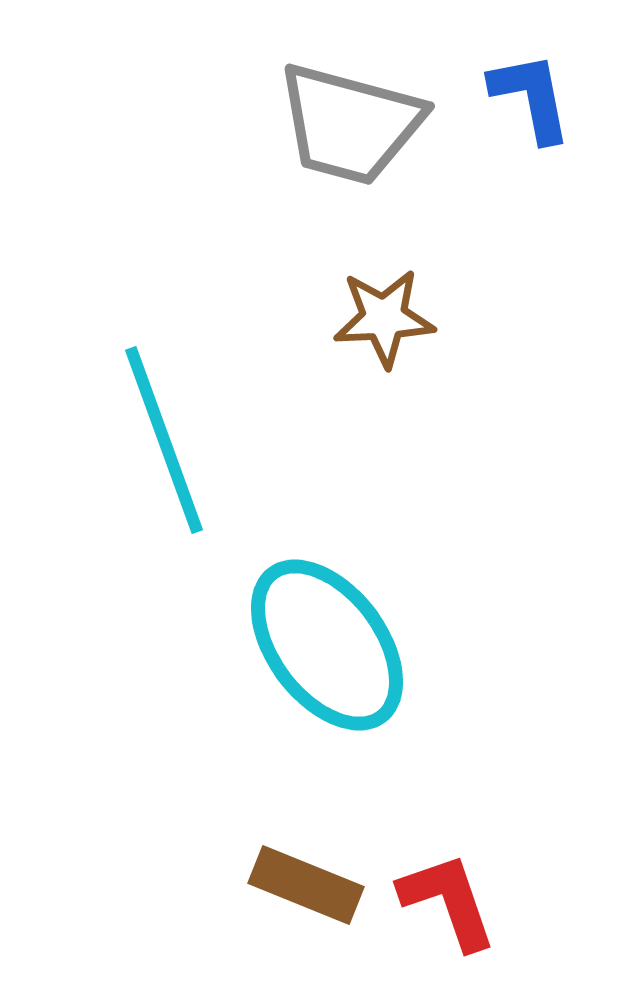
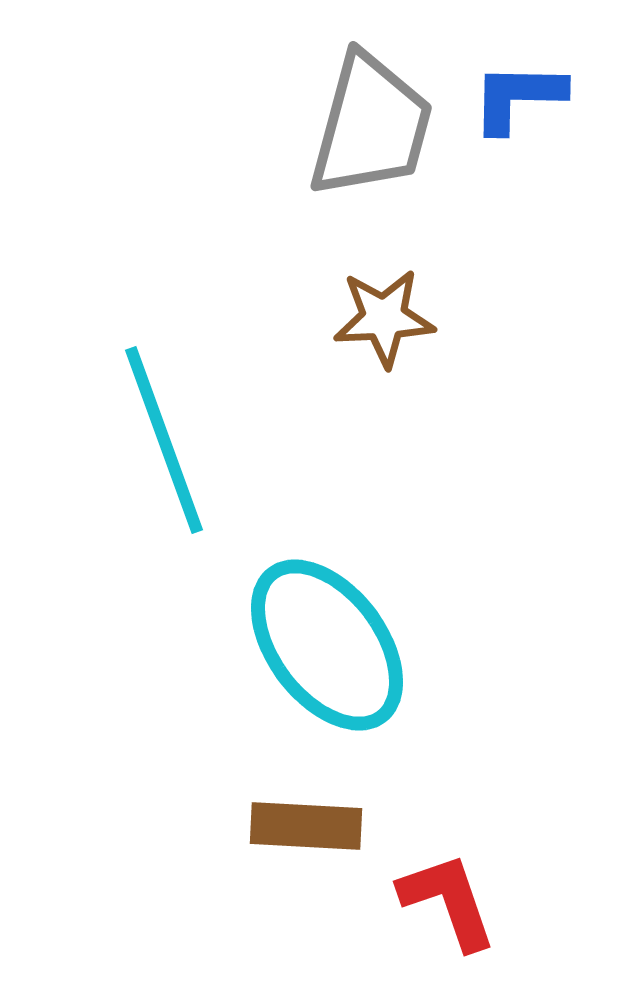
blue L-shape: moved 13 px left; rotated 78 degrees counterclockwise
gray trapezoid: moved 21 px right, 2 px down; rotated 90 degrees counterclockwise
brown rectangle: moved 59 px up; rotated 19 degrees counterclockwise
